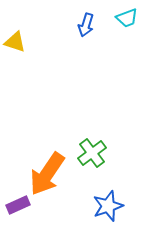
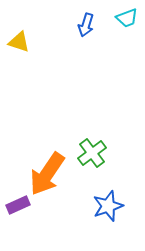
yellow triangle: moved 4 px right
